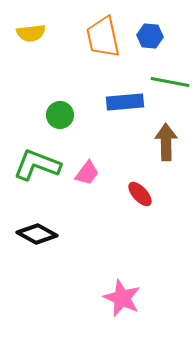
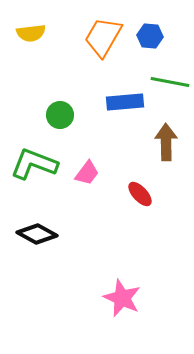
orange trapezoid: rotated 42 degrees clockwise
green L-shape: moved 3 px left, 1 px up
